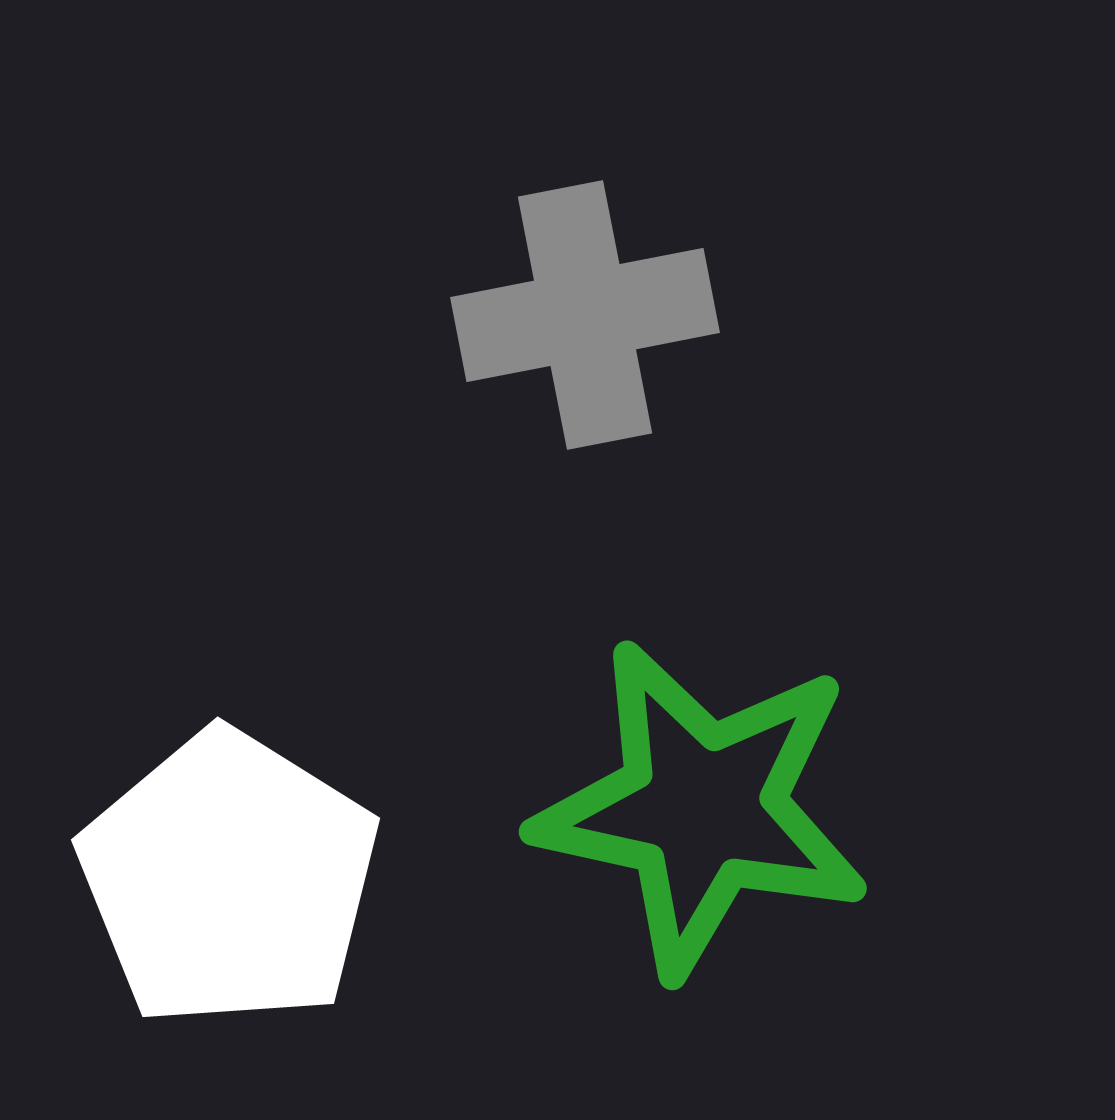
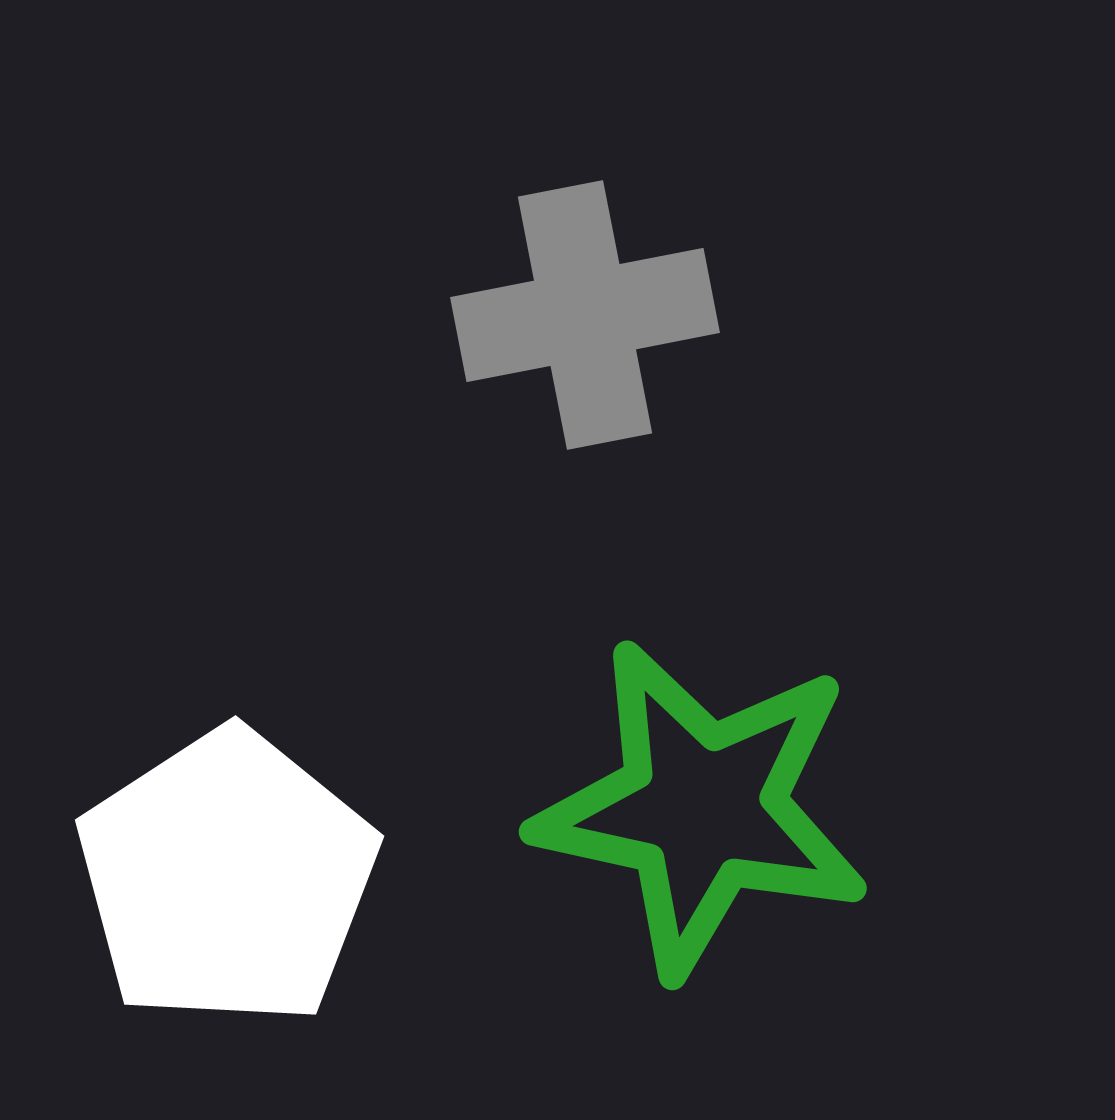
white pentagon: moved 2 px left, 1 px up; rotated 7 degrees clockwise
